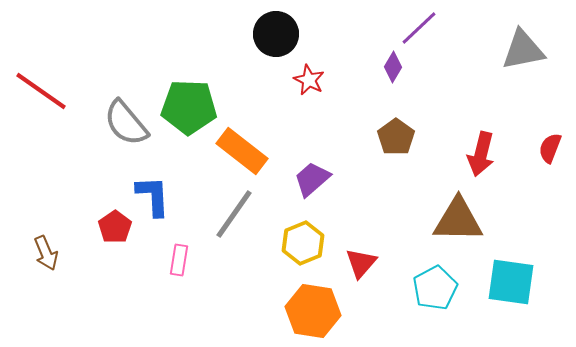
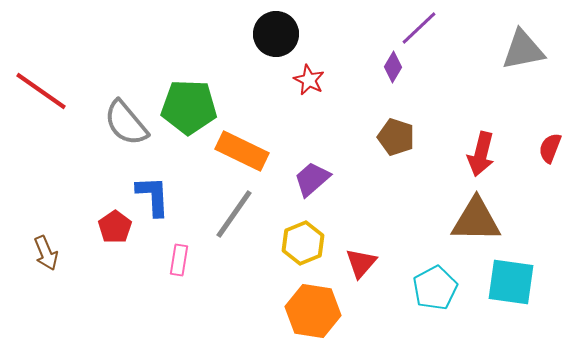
brown pentagon: rotated 18 degrees counterclockwise
orange rectangle: rotated 12 degrees counterclockwise
brown triangle: moved 18 px right
